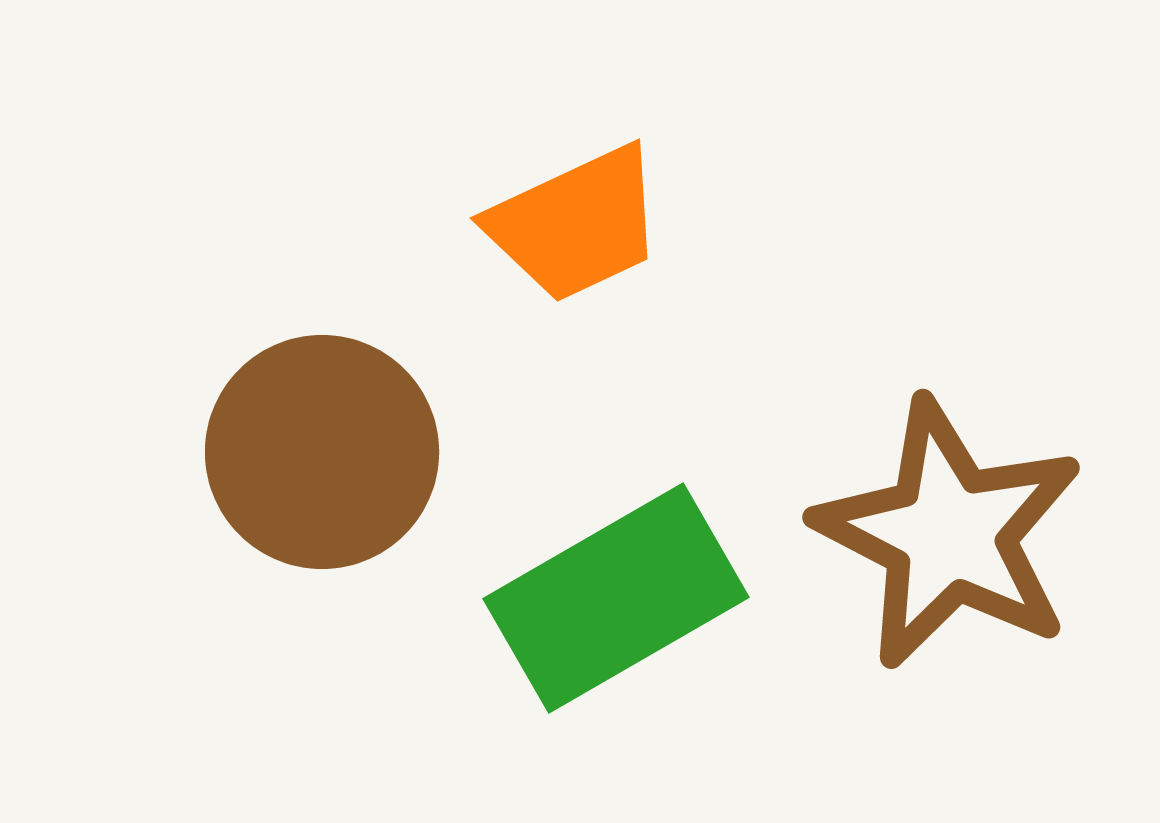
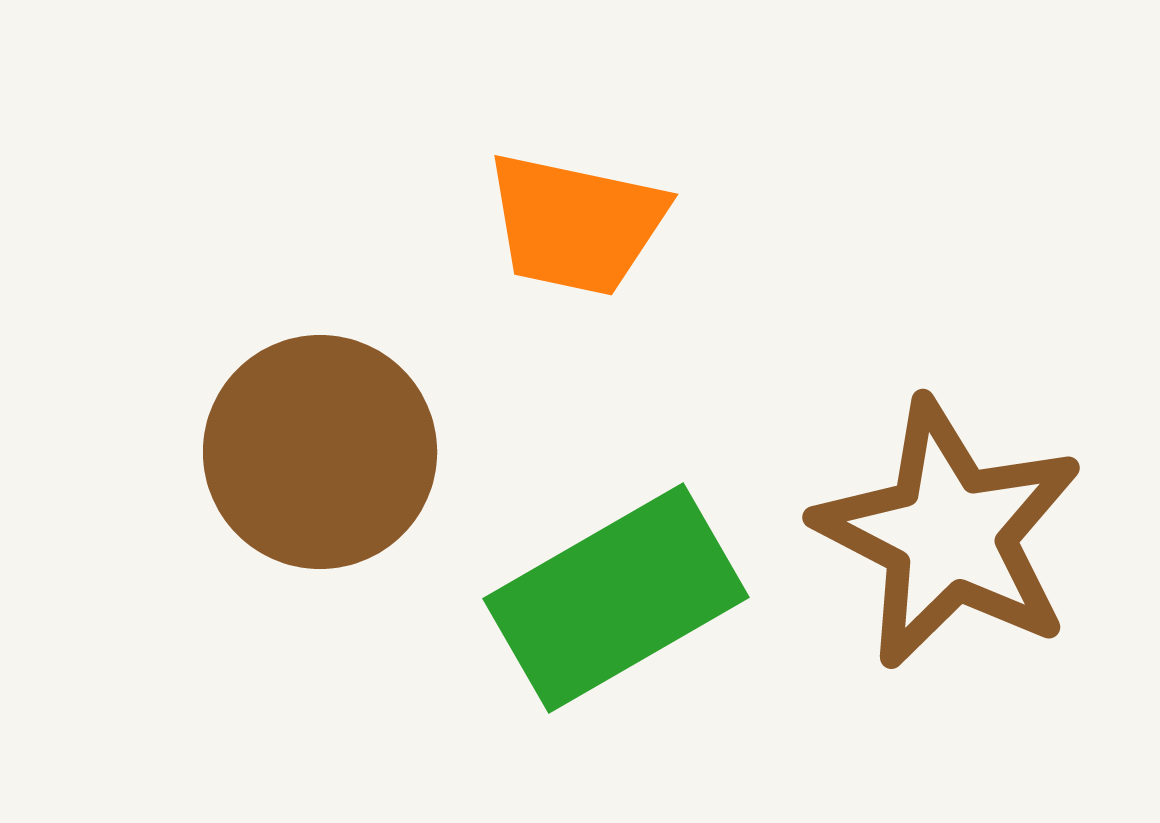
orange trapezoid: rotated 37 degrees clockwise
brown circle: moved 2 px left
